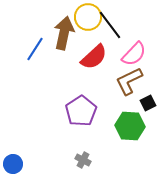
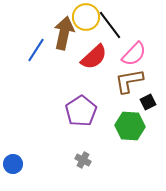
yellow circle: moved 2 px left
blue line: moved 1 px right, 1 px down
brown L-shape: rotated 16 degrees clockwise
black square: moved 1 px up
